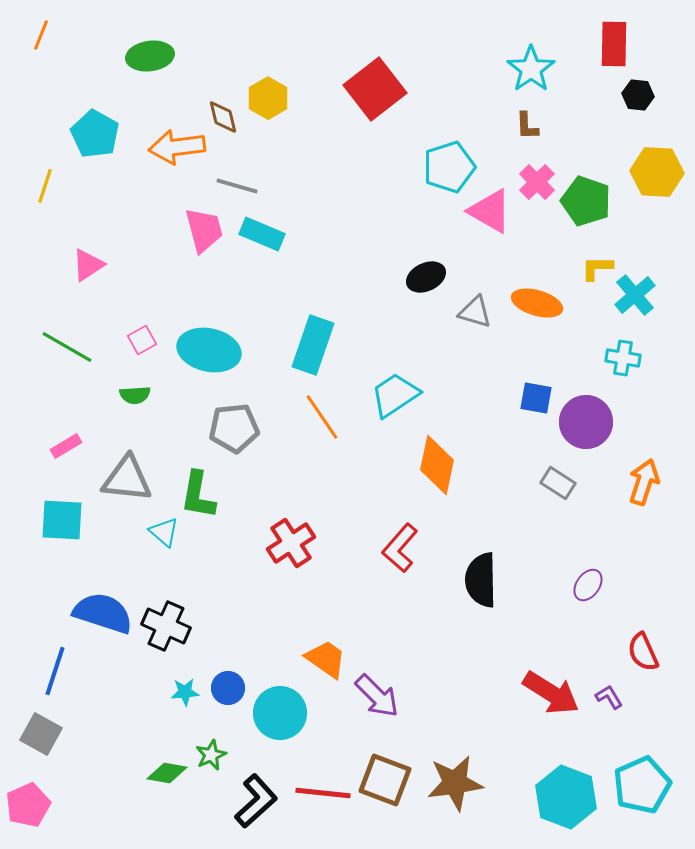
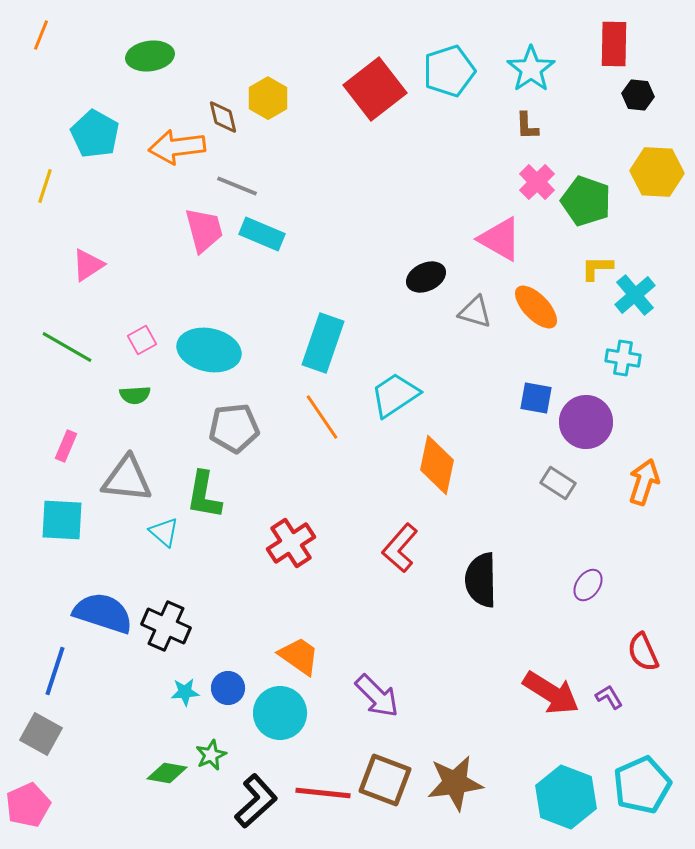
cyan pentagon at (449, 167): moved 96 px up
gray line at (237, 186): rotated 6 degrees clockwise
pink triangle at (490, 211): moved 10 px right, 28 px down
orange ellipse at (537, 303): moved 1 px left, 4 px down; rotated 30 degrees clockwise
cyan rectangle at (313, 345): moved 10 px right, 2 px up
pink rectangle at (66, 446): rotated 36 degrees counterclockwise
green L-shape at (198, 495): moved 6 px right
orange trapezoid at (326, 659): moved 27 px left, 3 px up
